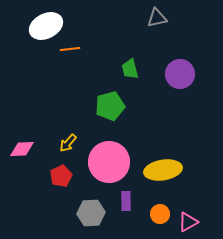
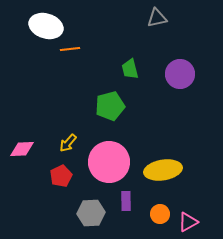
white ellipse: rotated 44 degrees clockwise
